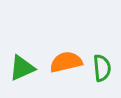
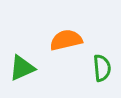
orange semicircle: moved 22 px up
